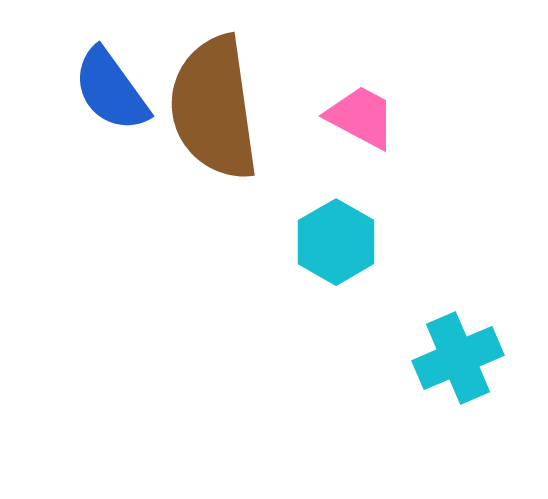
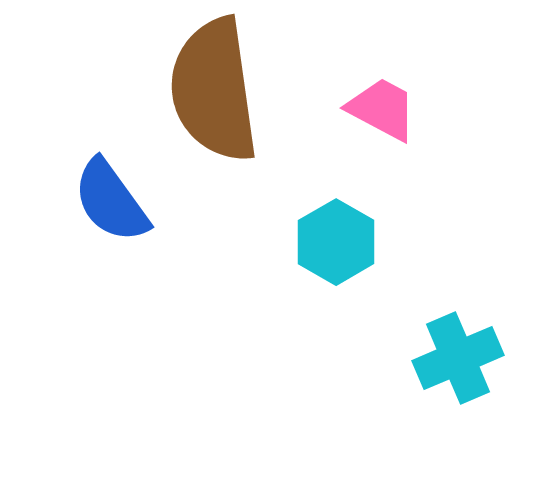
blue semicircle: moved 111 px down
brown semicircle: moved 18 px up
pink trapezoid: moved 21 px right, 8 px up
